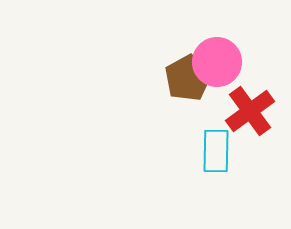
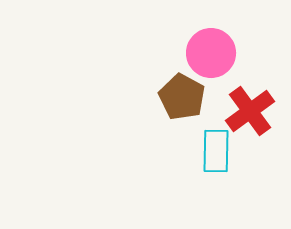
pink circle: moved 6 px left, 9 px up
brown pentagon: moved 6 px left, 19 px down; rotated 15 degrees counterclockwise
